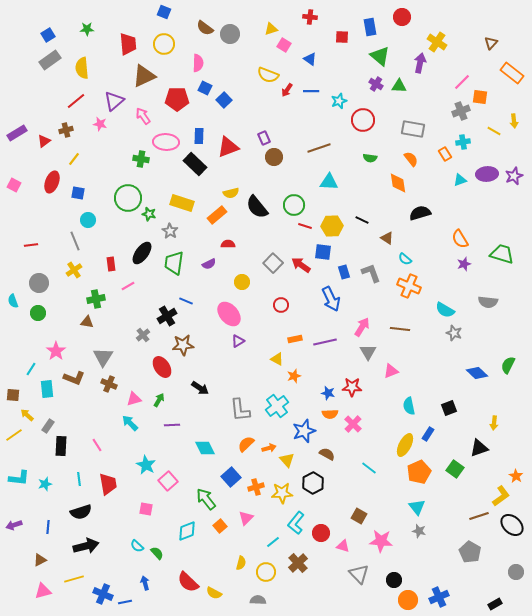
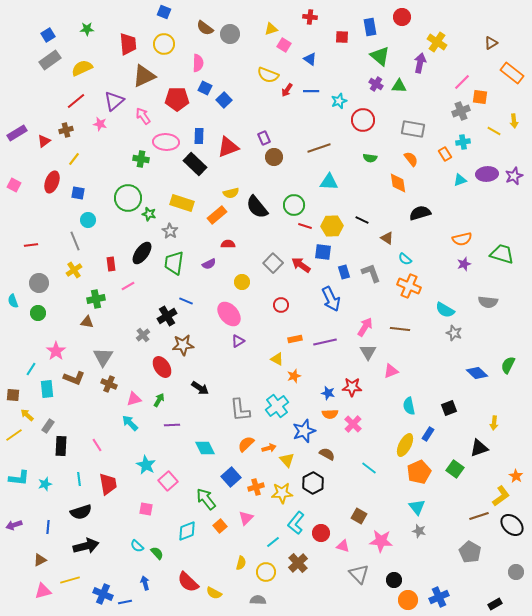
brown triangle at (491, 43): rotated 16 degrees clockwise
yellow semicircle at (82, 68): rotated 70 degrees clockwise
orange semicircle at (460, 239): moved 2 px right; rotated 72 degrees counterclockwise
pink arrow at (362, 327): moved 3 px right
yellow line at (74, 579): moved 4 px left, 1 px down
